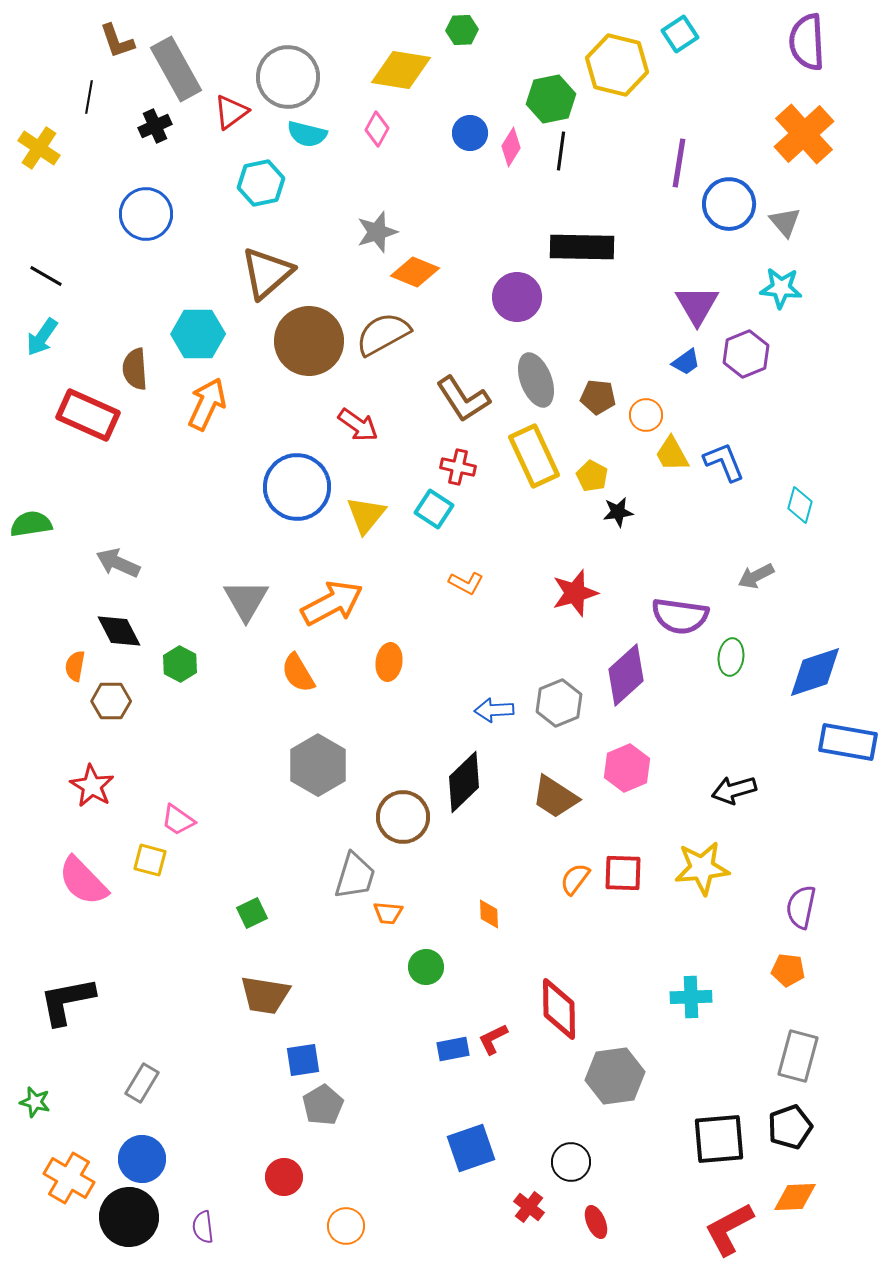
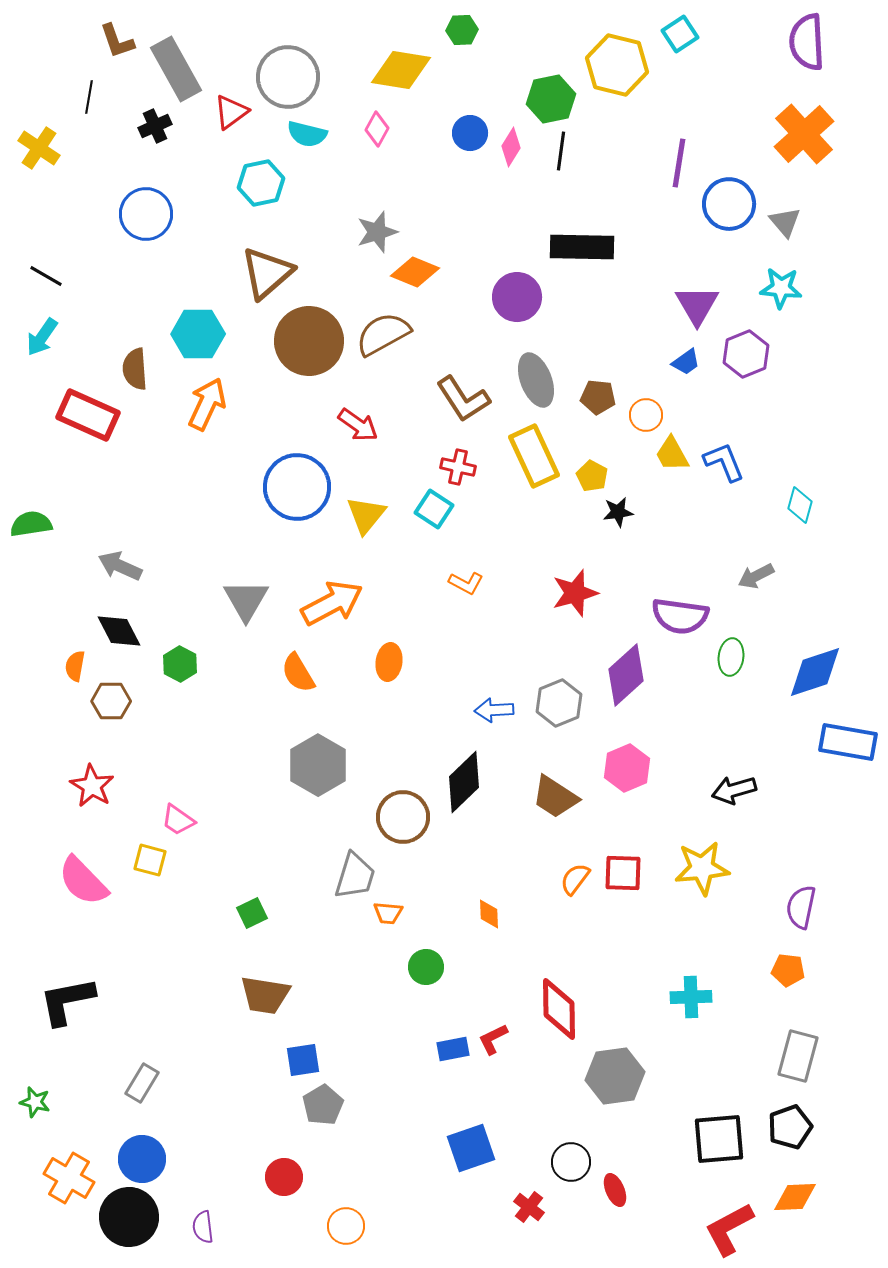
gray arrow at (118, 563): moved 2 px right, 3 px down
red ellipse at (596, 1222): moved 19 px right, 32 px up
